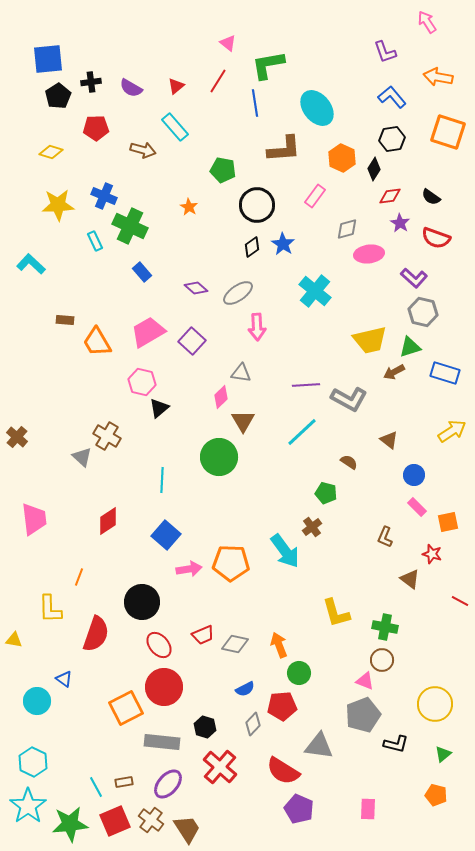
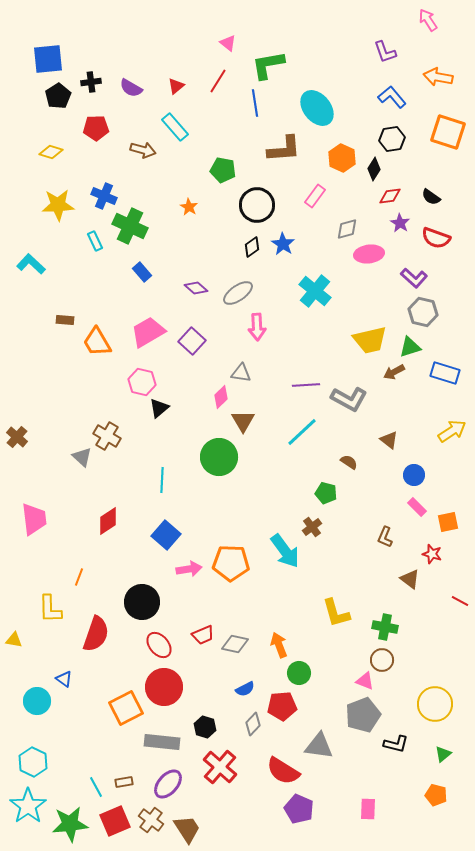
pink arrow at (427, 22): moved 1 px right, 2 px up
